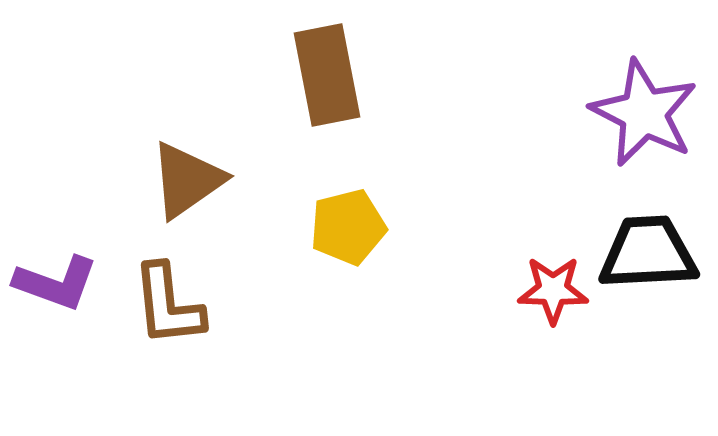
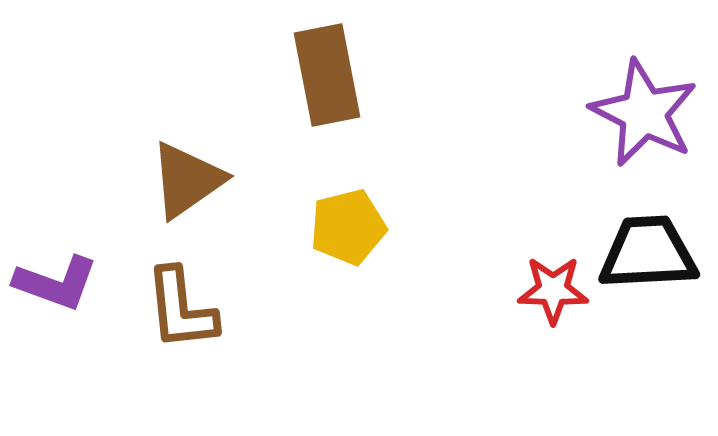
brown L-shape: moved 13 px right, 4 px down
